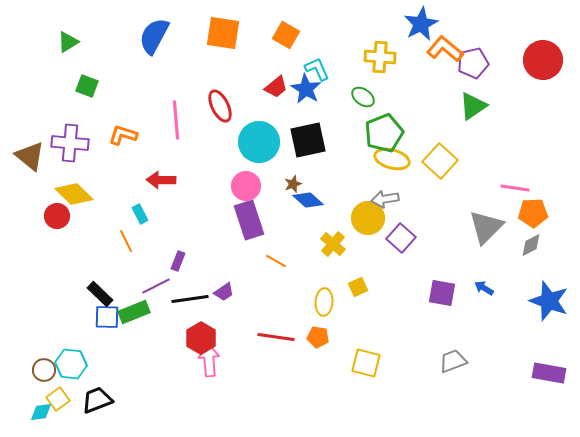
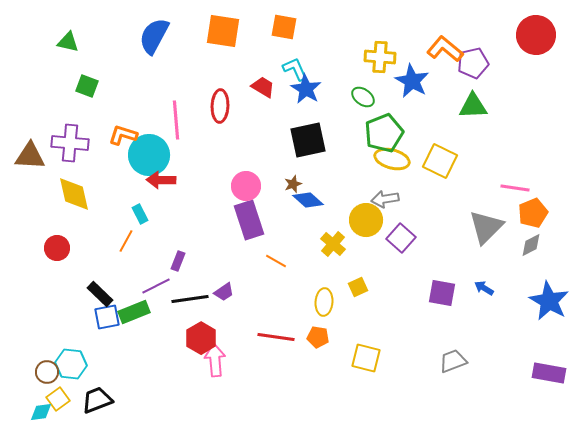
blue star at (421, 24): moved 9 px left, 57 px down; rotated 16 degrees counterclockwise
orange square at (223, 33): moved 2 px up
orange square at (286, 35): moved 2 px left, 8 px up; rotated 20 degrees counterclockwise
green triangle at (68, 42): rotated 45 degrees clockwise
red circle at (543, 60): moved 7 px left, 25 px up
cyan L-shape at (317, 69): moved 22 px left
red trapezoid at (276, 87): moved 13 px left; rotated 110 degrees counterclockwise
red ellipse at (220, 106): rotated 28 degrees clockwise
green triangle at (473, 106): rotated 32 degrees clockwise
cyan circle at (259, 142): moved 110 px left, 13 px down
brown triangle at (30, 156): rotated 36 degrees counterclockwise
yellow square at (440, 161): rotated 16 degrees counterclockwise
yellow diamond at (74, 194): rotated 33 degrees clockwise
orange pentagon at (533, 213): rotated 20 degrees counterclockwise
red circle at (57, 216): moved 32 px down
yellow circle at (368, 218): moved 2 px left, 2 px down
orange line at (126, 241): rotated 55 degrees clockwise
blue star at (549, 301): rotated 9 degrees clockwise
blue square at (107, 317): rotated 12 degrees counterclockwise
pink arrow at (209, 360): moved 6 px right
yellow square at (366, 363): moved 5 px up
brown circle at (44, 370): moved 3 px right, 2 px down
